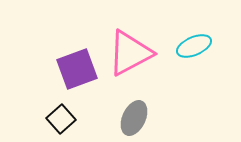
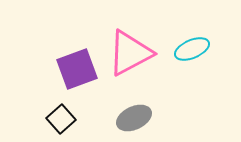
cyan ellipse: moved 2 px left, 3 px down
gray ellipse: rotated 40 degrees clockwise
